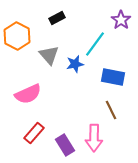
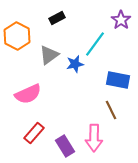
gray triangle: rotated 35 degrees clockwise
blue rectangle: moved 5 px right, 3 px down
purple rectangle: moved 1 px down
